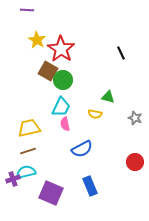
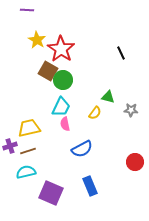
yellow semicircle: moved 1 px up; rotated 64 degrees counterclockwise
gray star: moved 4 px left, 8 px up; rotated 16 degrees counterclockwise
purple cross: moved 3 px left, 33 px up
